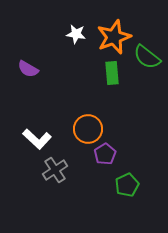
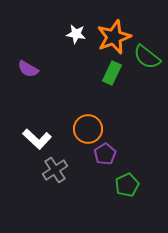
green rectangle: rotated 30 degrees clockwise
